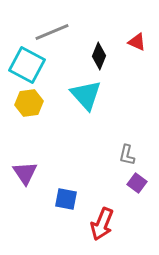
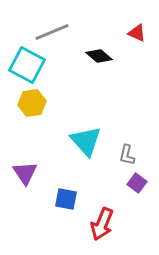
red triangle: moved 9 px up
black diamond: rotated 72 degrees counterclockwise
cyan triangle: moved 46 px down
yellow hexagon: moved 3 px right
